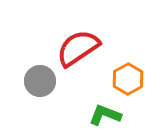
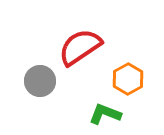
red semicircle: moved 2 px right, 1 px up
green L-shape: moved 1 px up
